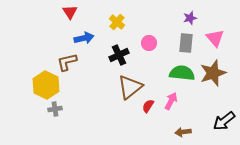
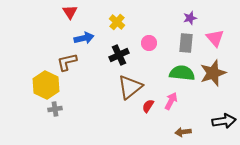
black arrow: rotated 150 degrees counterclockwise
